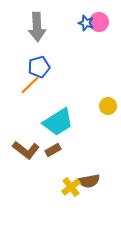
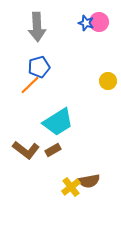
yellow circle: moved 25 px up
